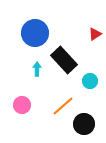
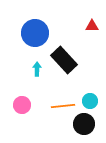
red triangle: moved 3 px left, 8 px up; rotated 32 degrees clockwise
cyan circle: moved 20 px down
orange line: rotated 35 degrees clockwise
